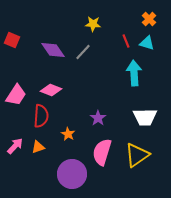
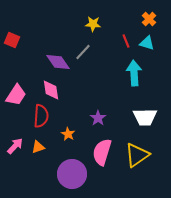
purple diamond: moved 5 px right, 12 px down
pink diamond: rotated 60 degrees clockwise
